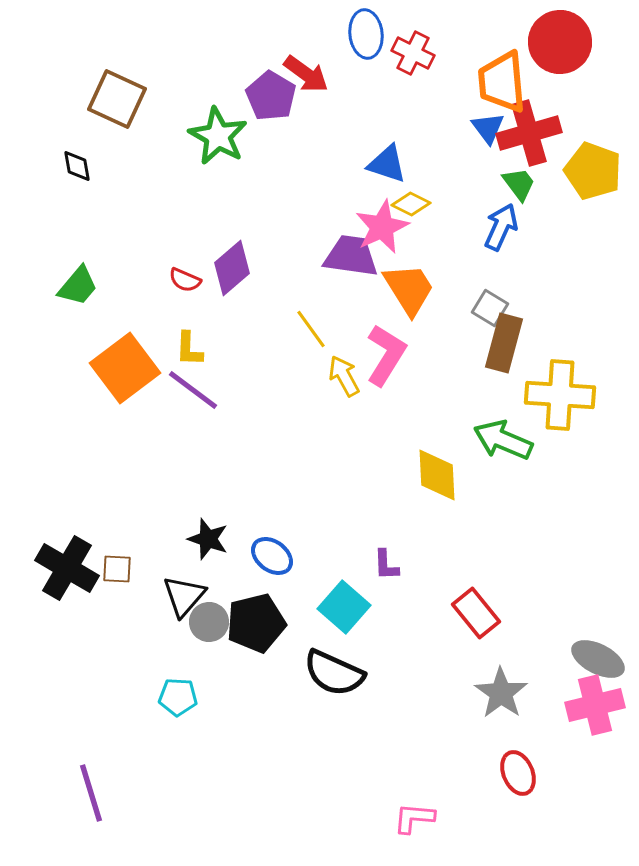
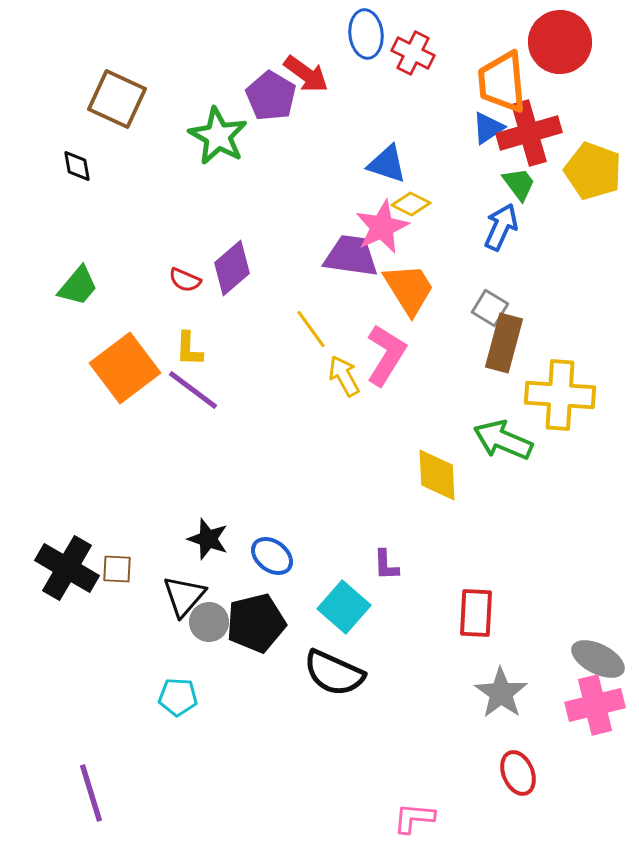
blue triangle at (488, 128): rotated 33 degrees clockwise
red rectangle at (476, 613): rotated 42 degrees clockwise
